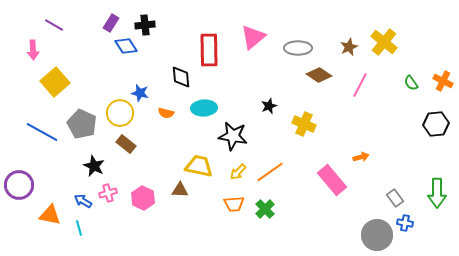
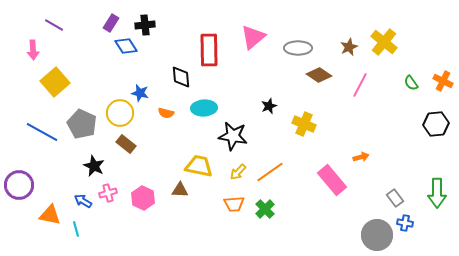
cyan line at (79, 228): moved 3 px left, 1 px down
